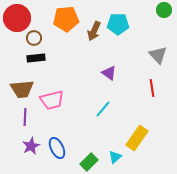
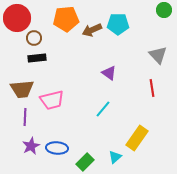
brown arrow: moved 2 px left, 1 px up; rotated 42 degrees clockwise
black rectangle: moved 1 px right
blue ellipse: rotated 60 degrees counterclockwise
green rectangle: moved 4 px left
